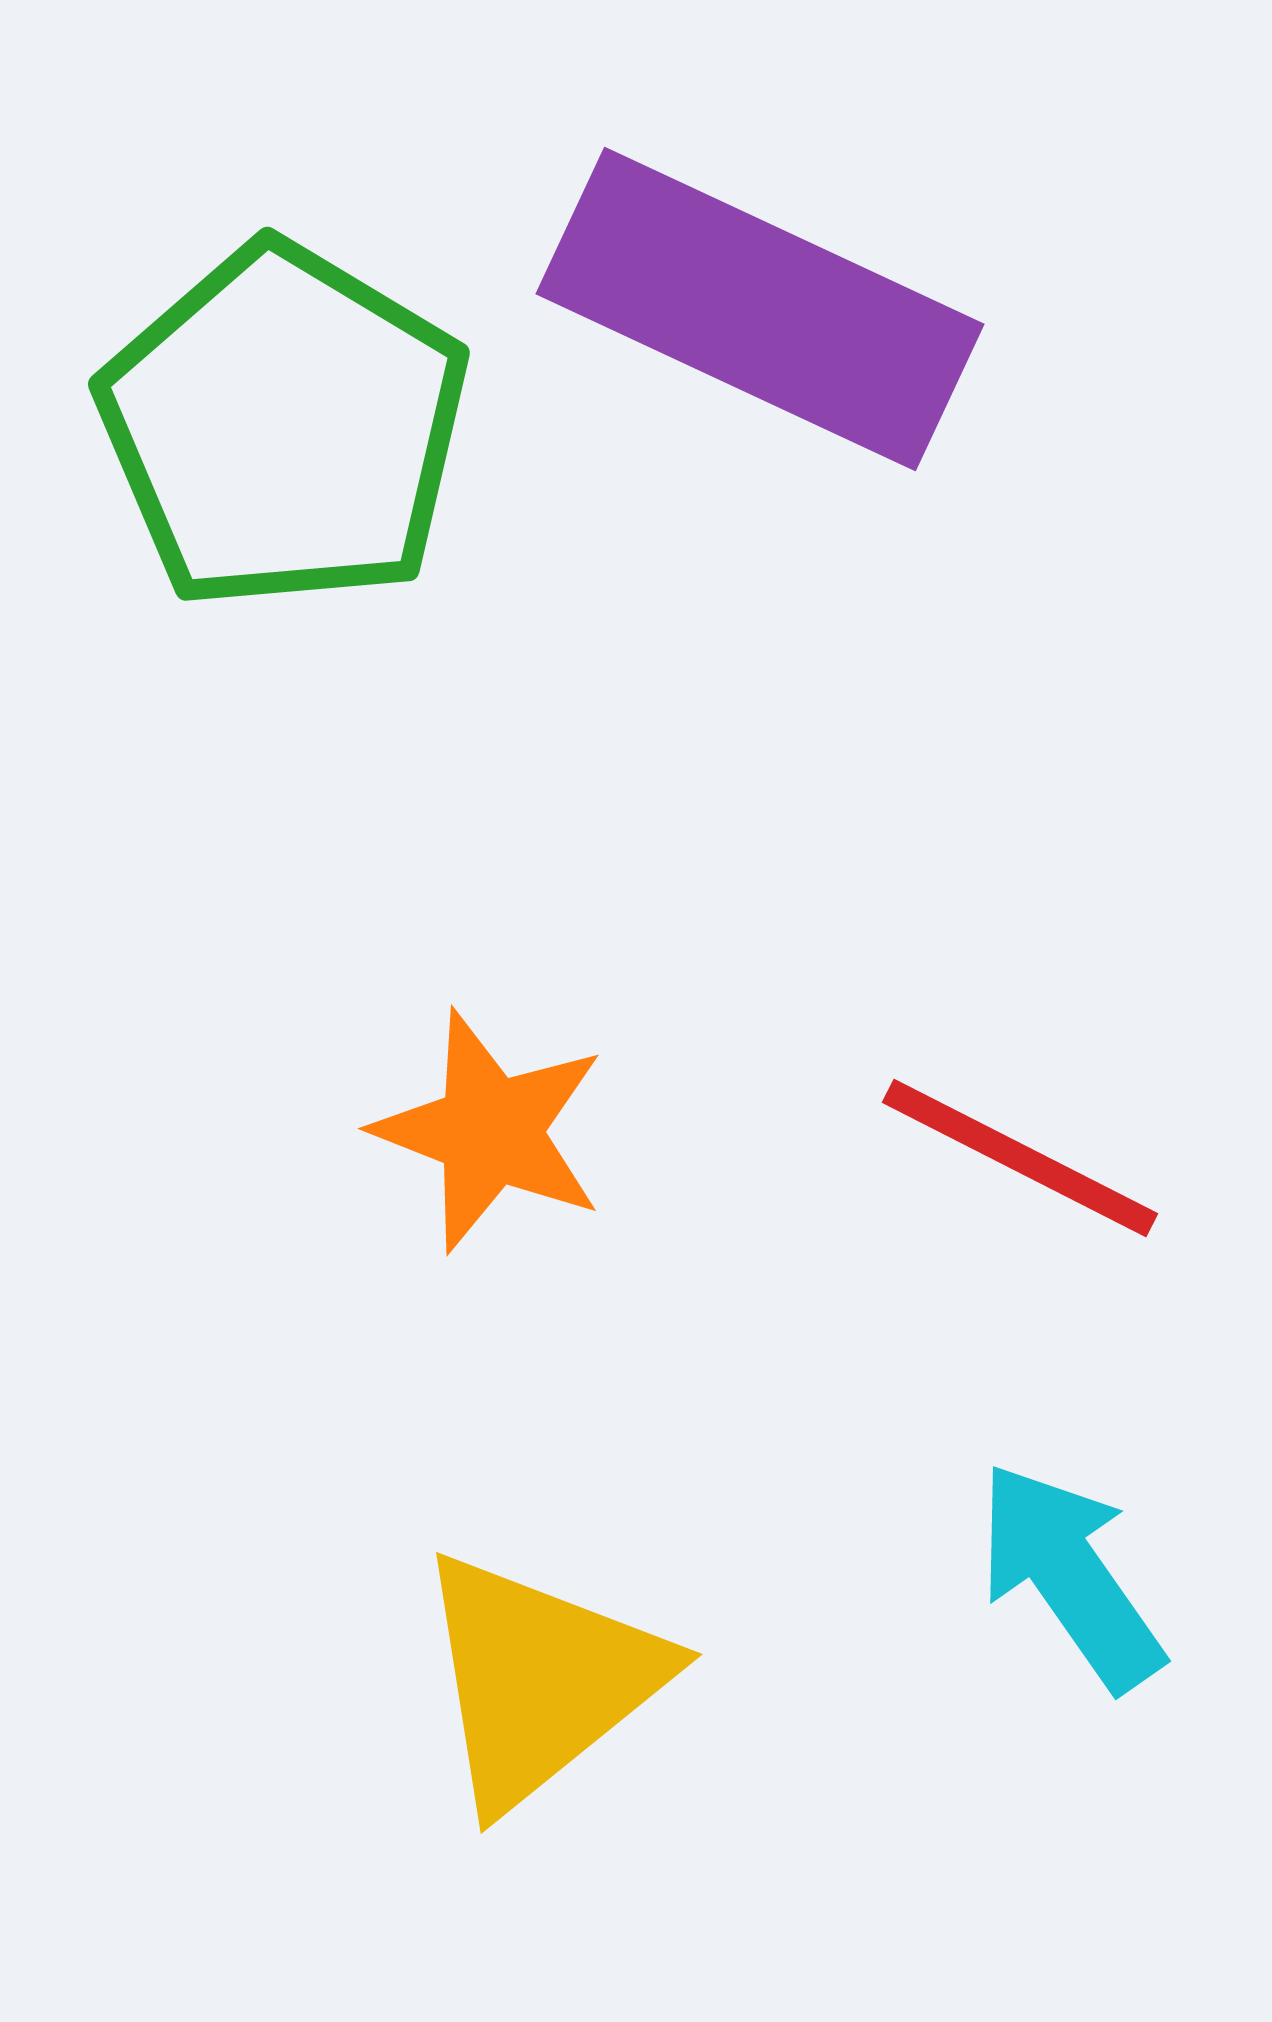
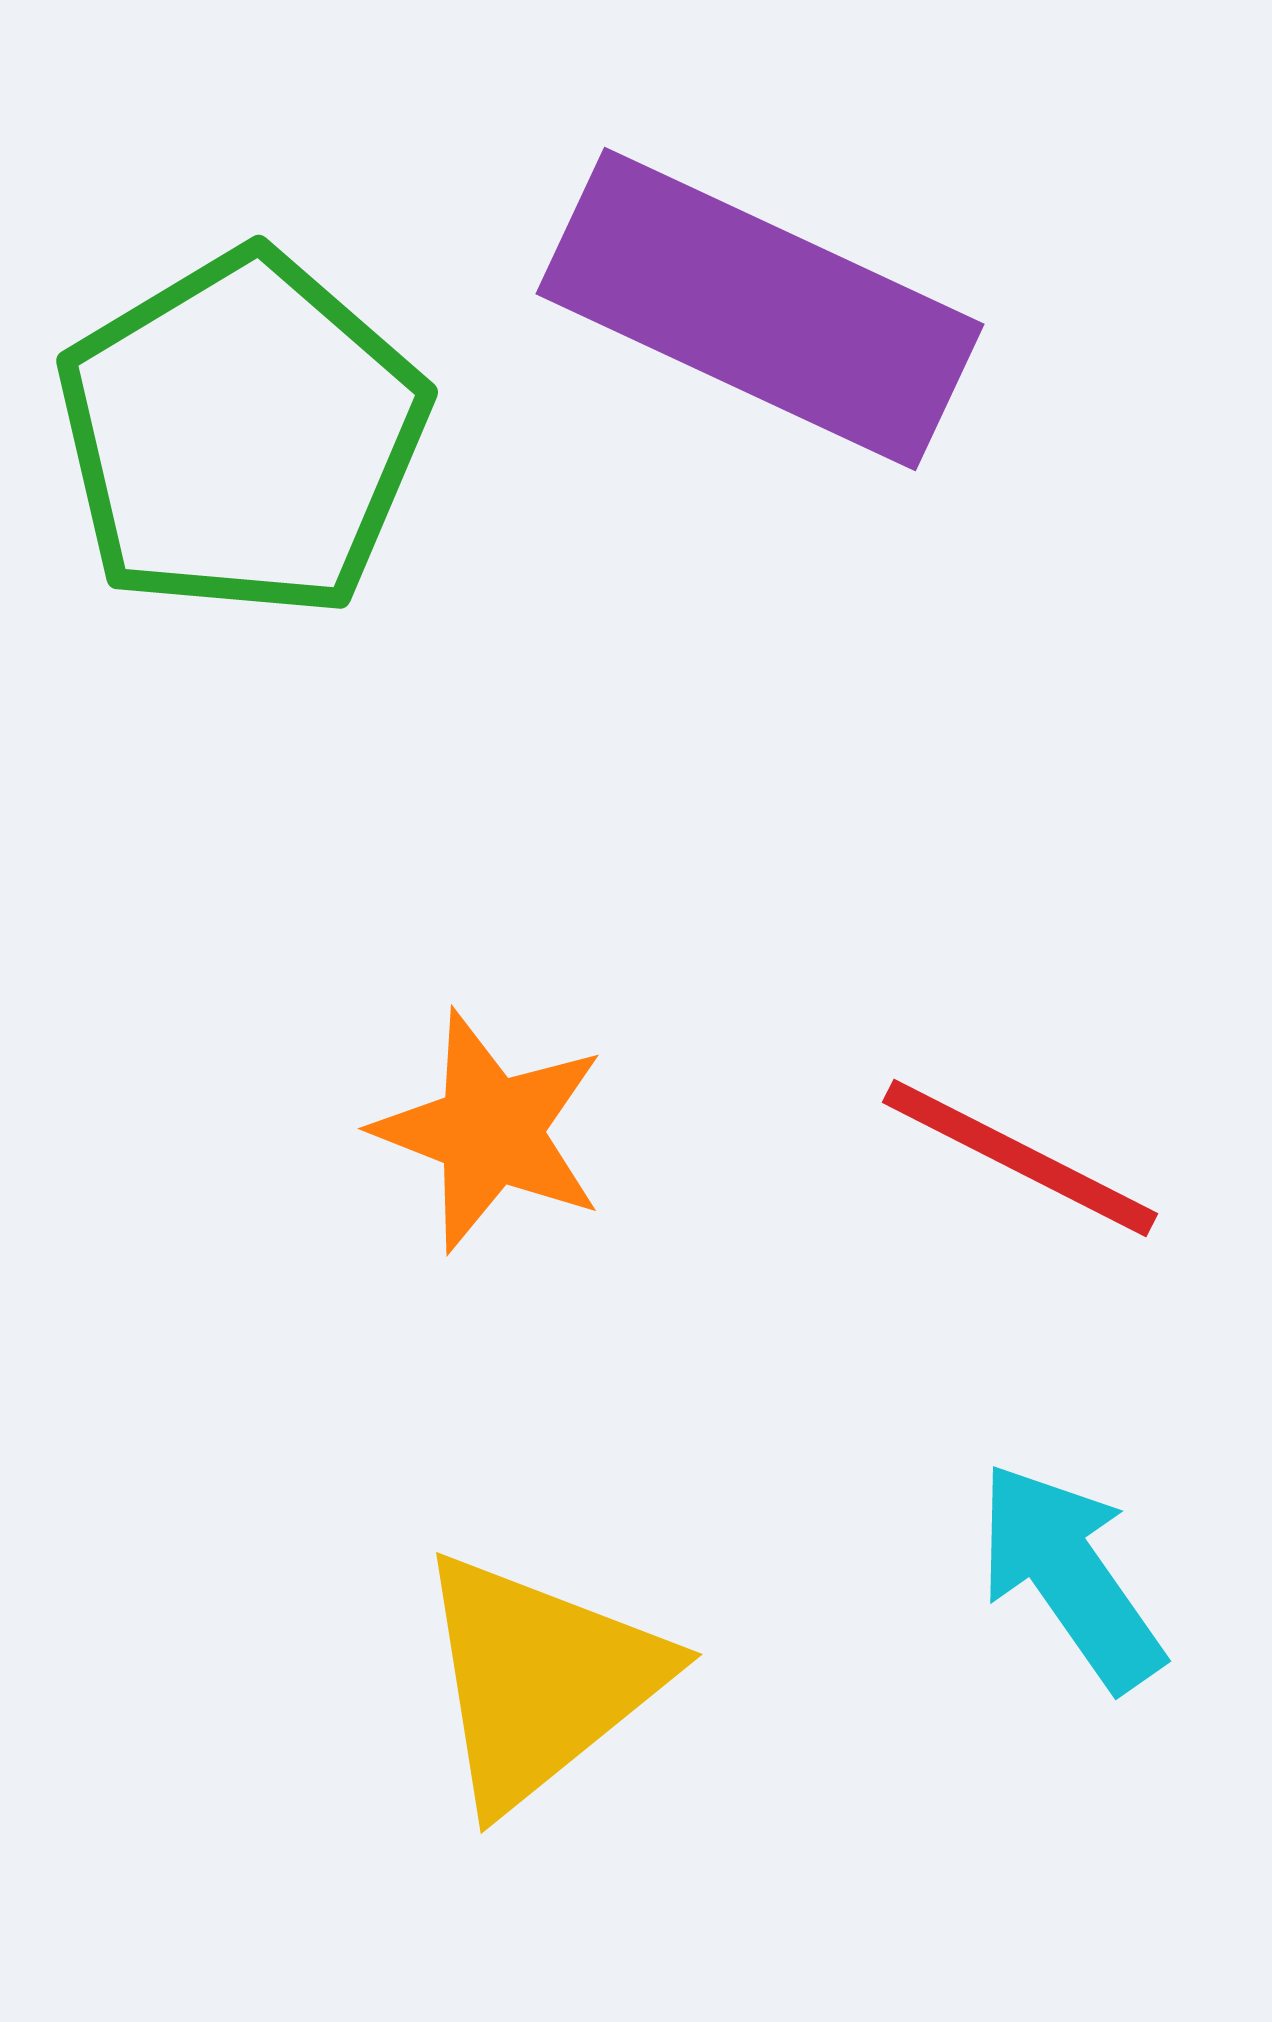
green pentagon: moved 42 px left, 8 px down; rotated 10 degrees clockwise
